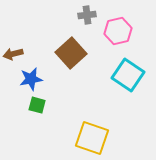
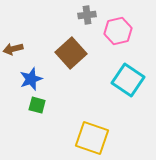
brown arrow: moved 5 px up
cyan square: moved 5 px down
blue star: rotated 10 degrees counterclockwise
